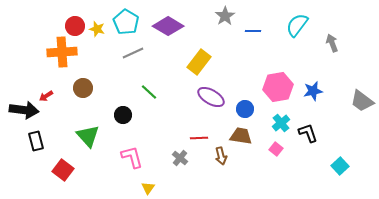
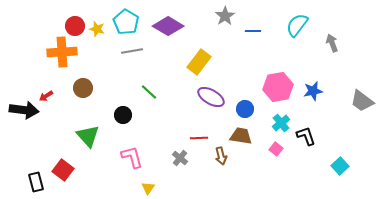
gray line: moved 1 px left, 2 px up; rotated 15 degrees clockwise
black L-shape: moved 2 px left, 3 px down
black rectangle: moved 41 px down
